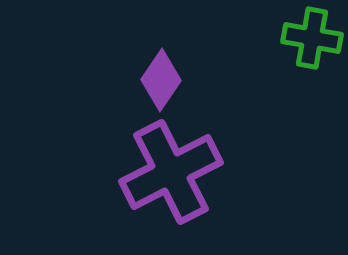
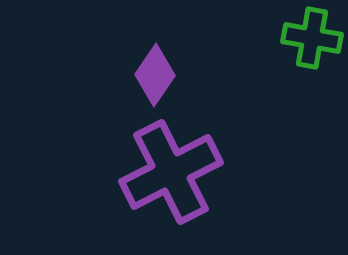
purple diamond: moved 6 px left, 5 px up
